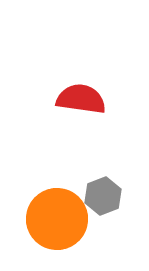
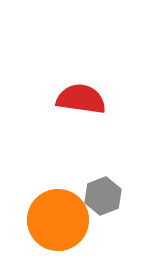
orange circle: moved 1 px right, 1 px down
